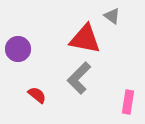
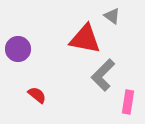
gray L-shape: moved 24 px right, 3 px up
